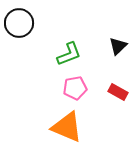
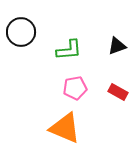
black circle: moved 2 px right, 9 px down
black triangle: moved 1 px left; rotated 24 degrees clockwise
green L-shape: moved 4 px up; rotated 16 degrees clockwise
orange triangle: moved 2 px left, 1 px down
